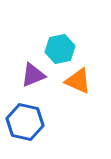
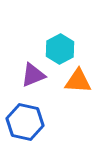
cyan hexagon: rotated 16 degrees counterclockwise
orange triangle: rotated 20 degrees counterclockwise
